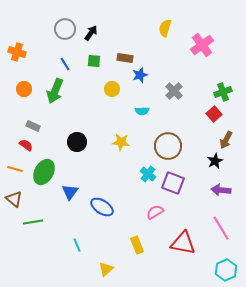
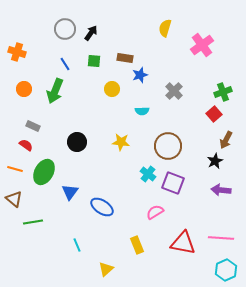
pink line: moved 10 px down; rotated 55 degrees counterclockwise
